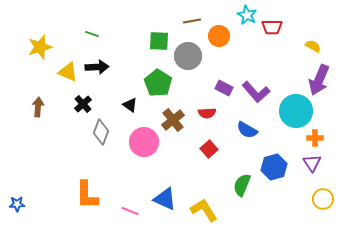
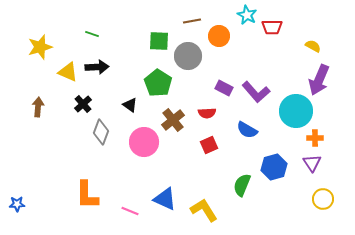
red square: moved 4 px up; rotated 18 degrees clockwise
